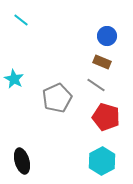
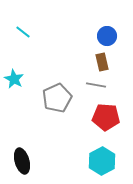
cyan line: moved 2 px right, 12 px down
brown rectangle: rotated 54 degrees clockwise
gray line: rotated 24 degrees counterclockwise
red pentagon: rotated 12 degrees counterclockwise
